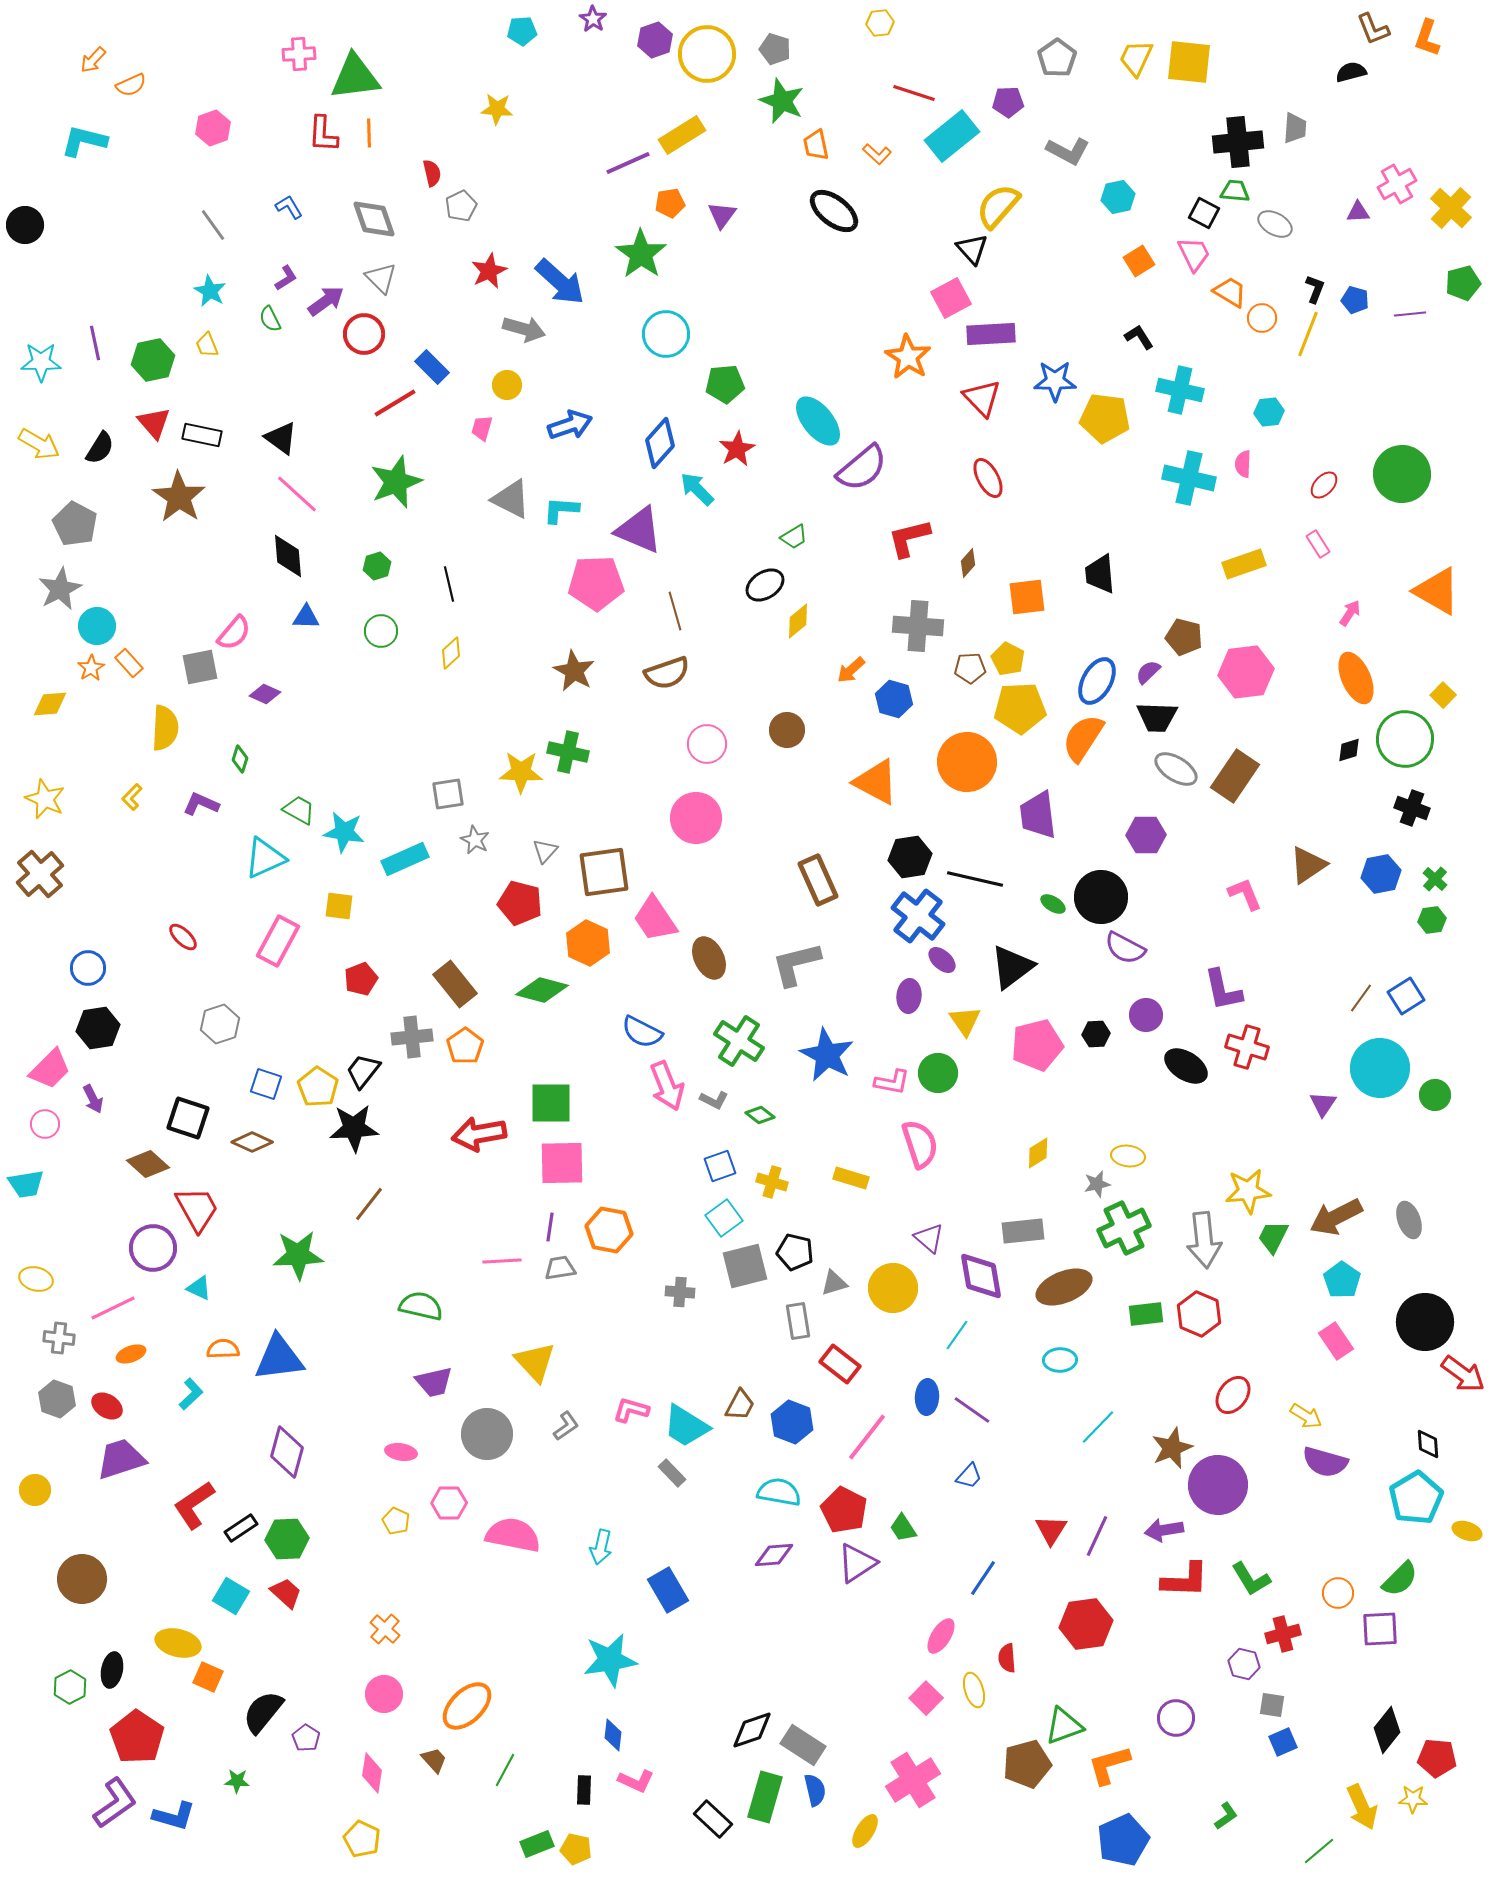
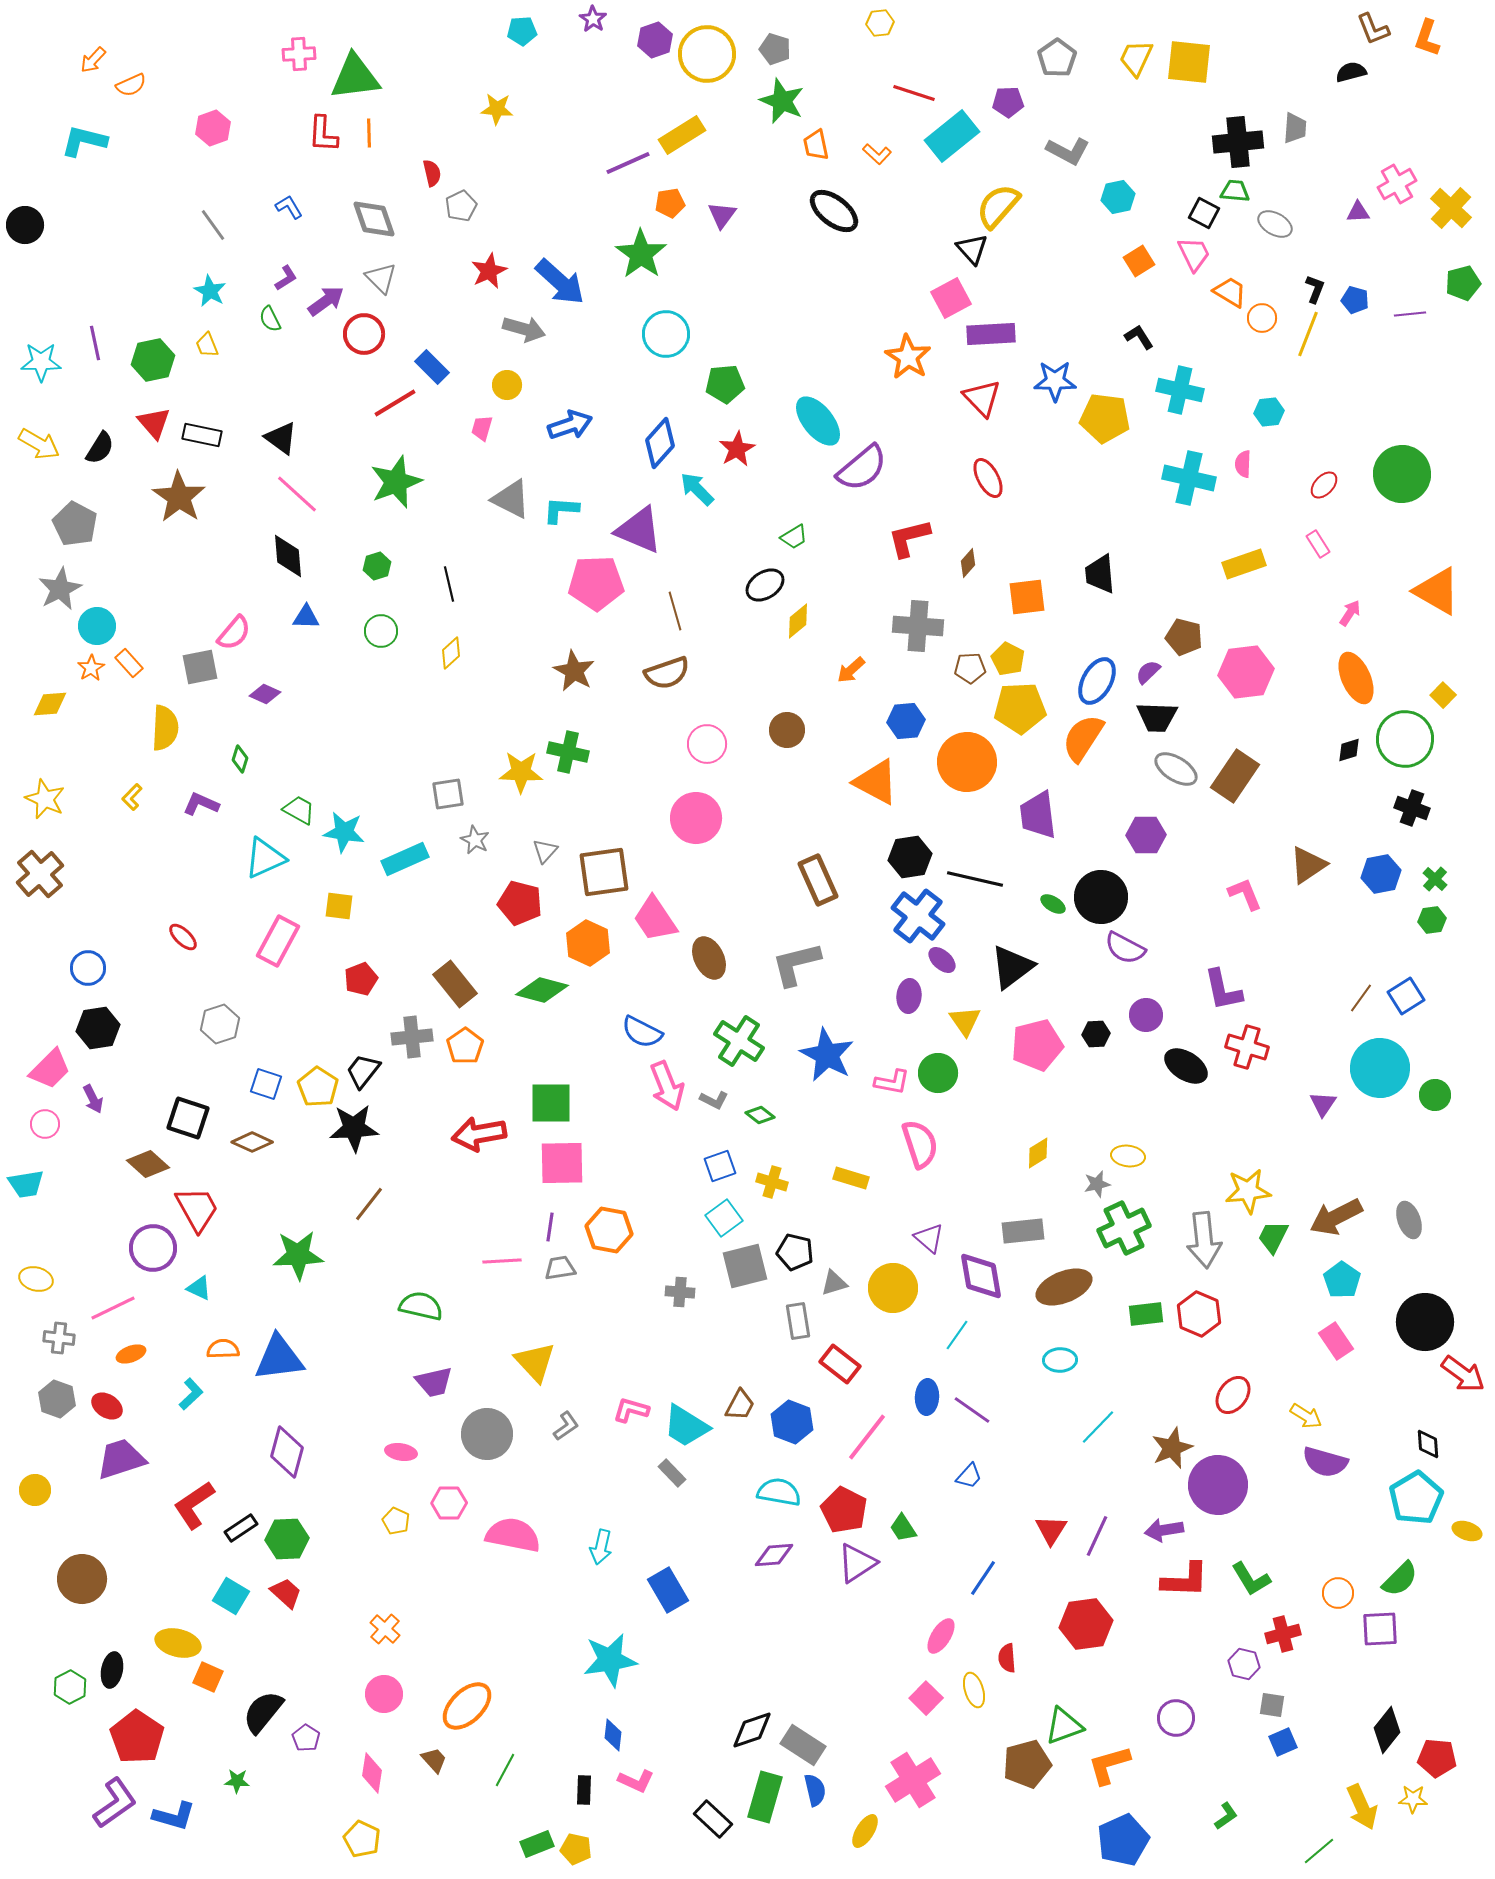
blue hexagon at (894, 699): moved 12 px right, 22 px down; rotated 21 degrees counterclockwise
